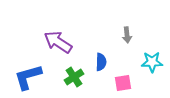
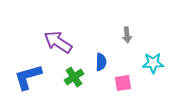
cyan star: moved 1 px right, 1 px down
